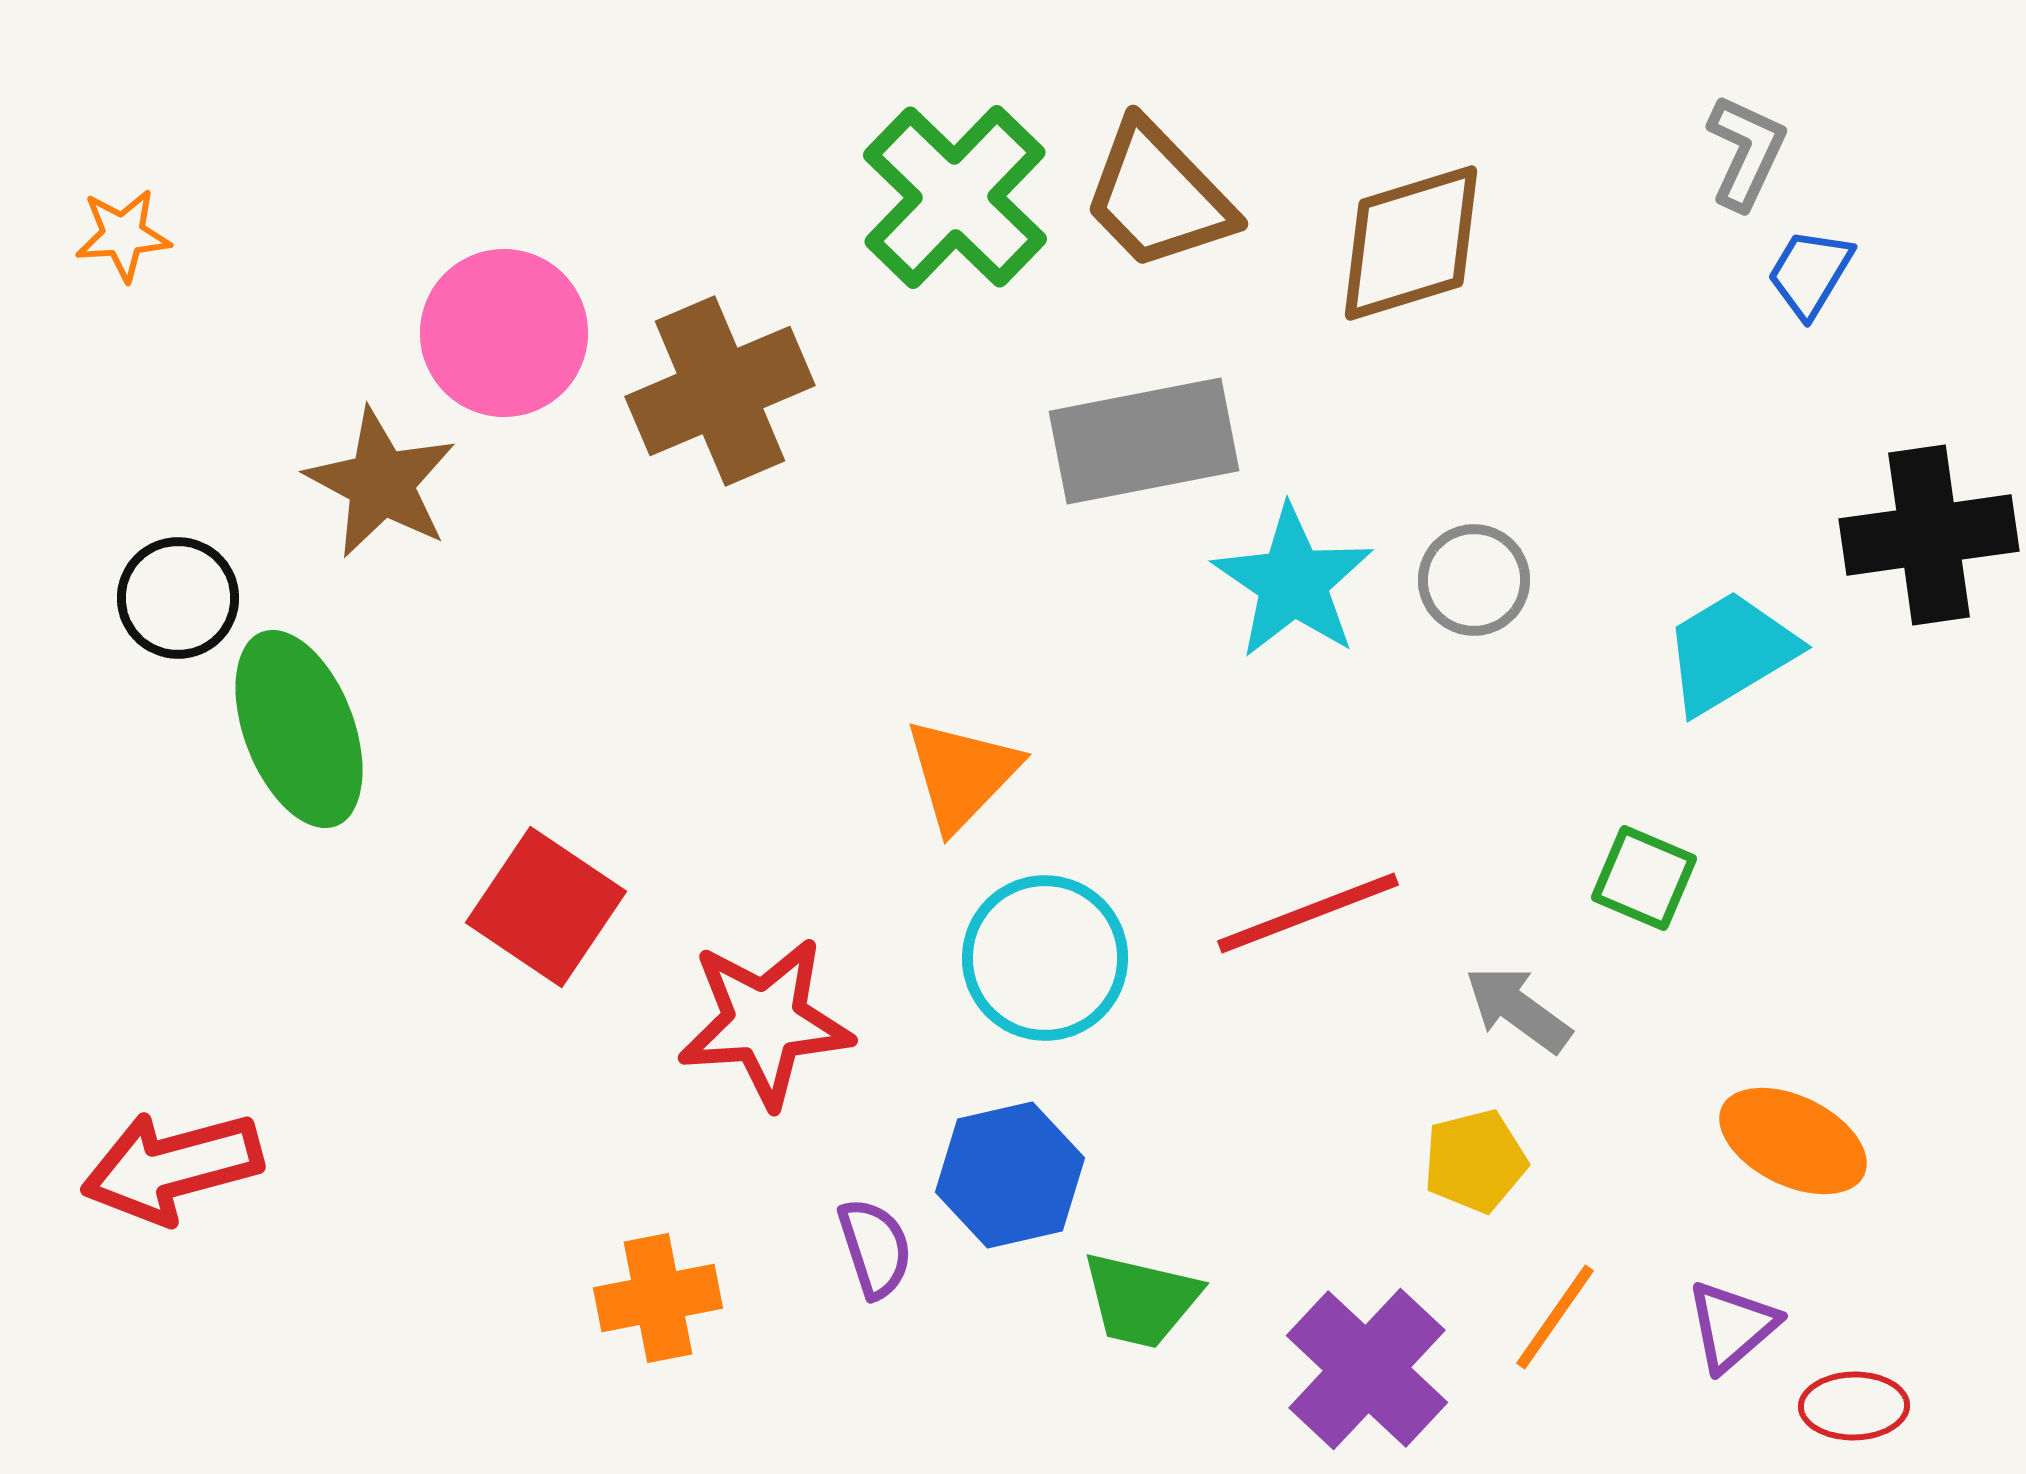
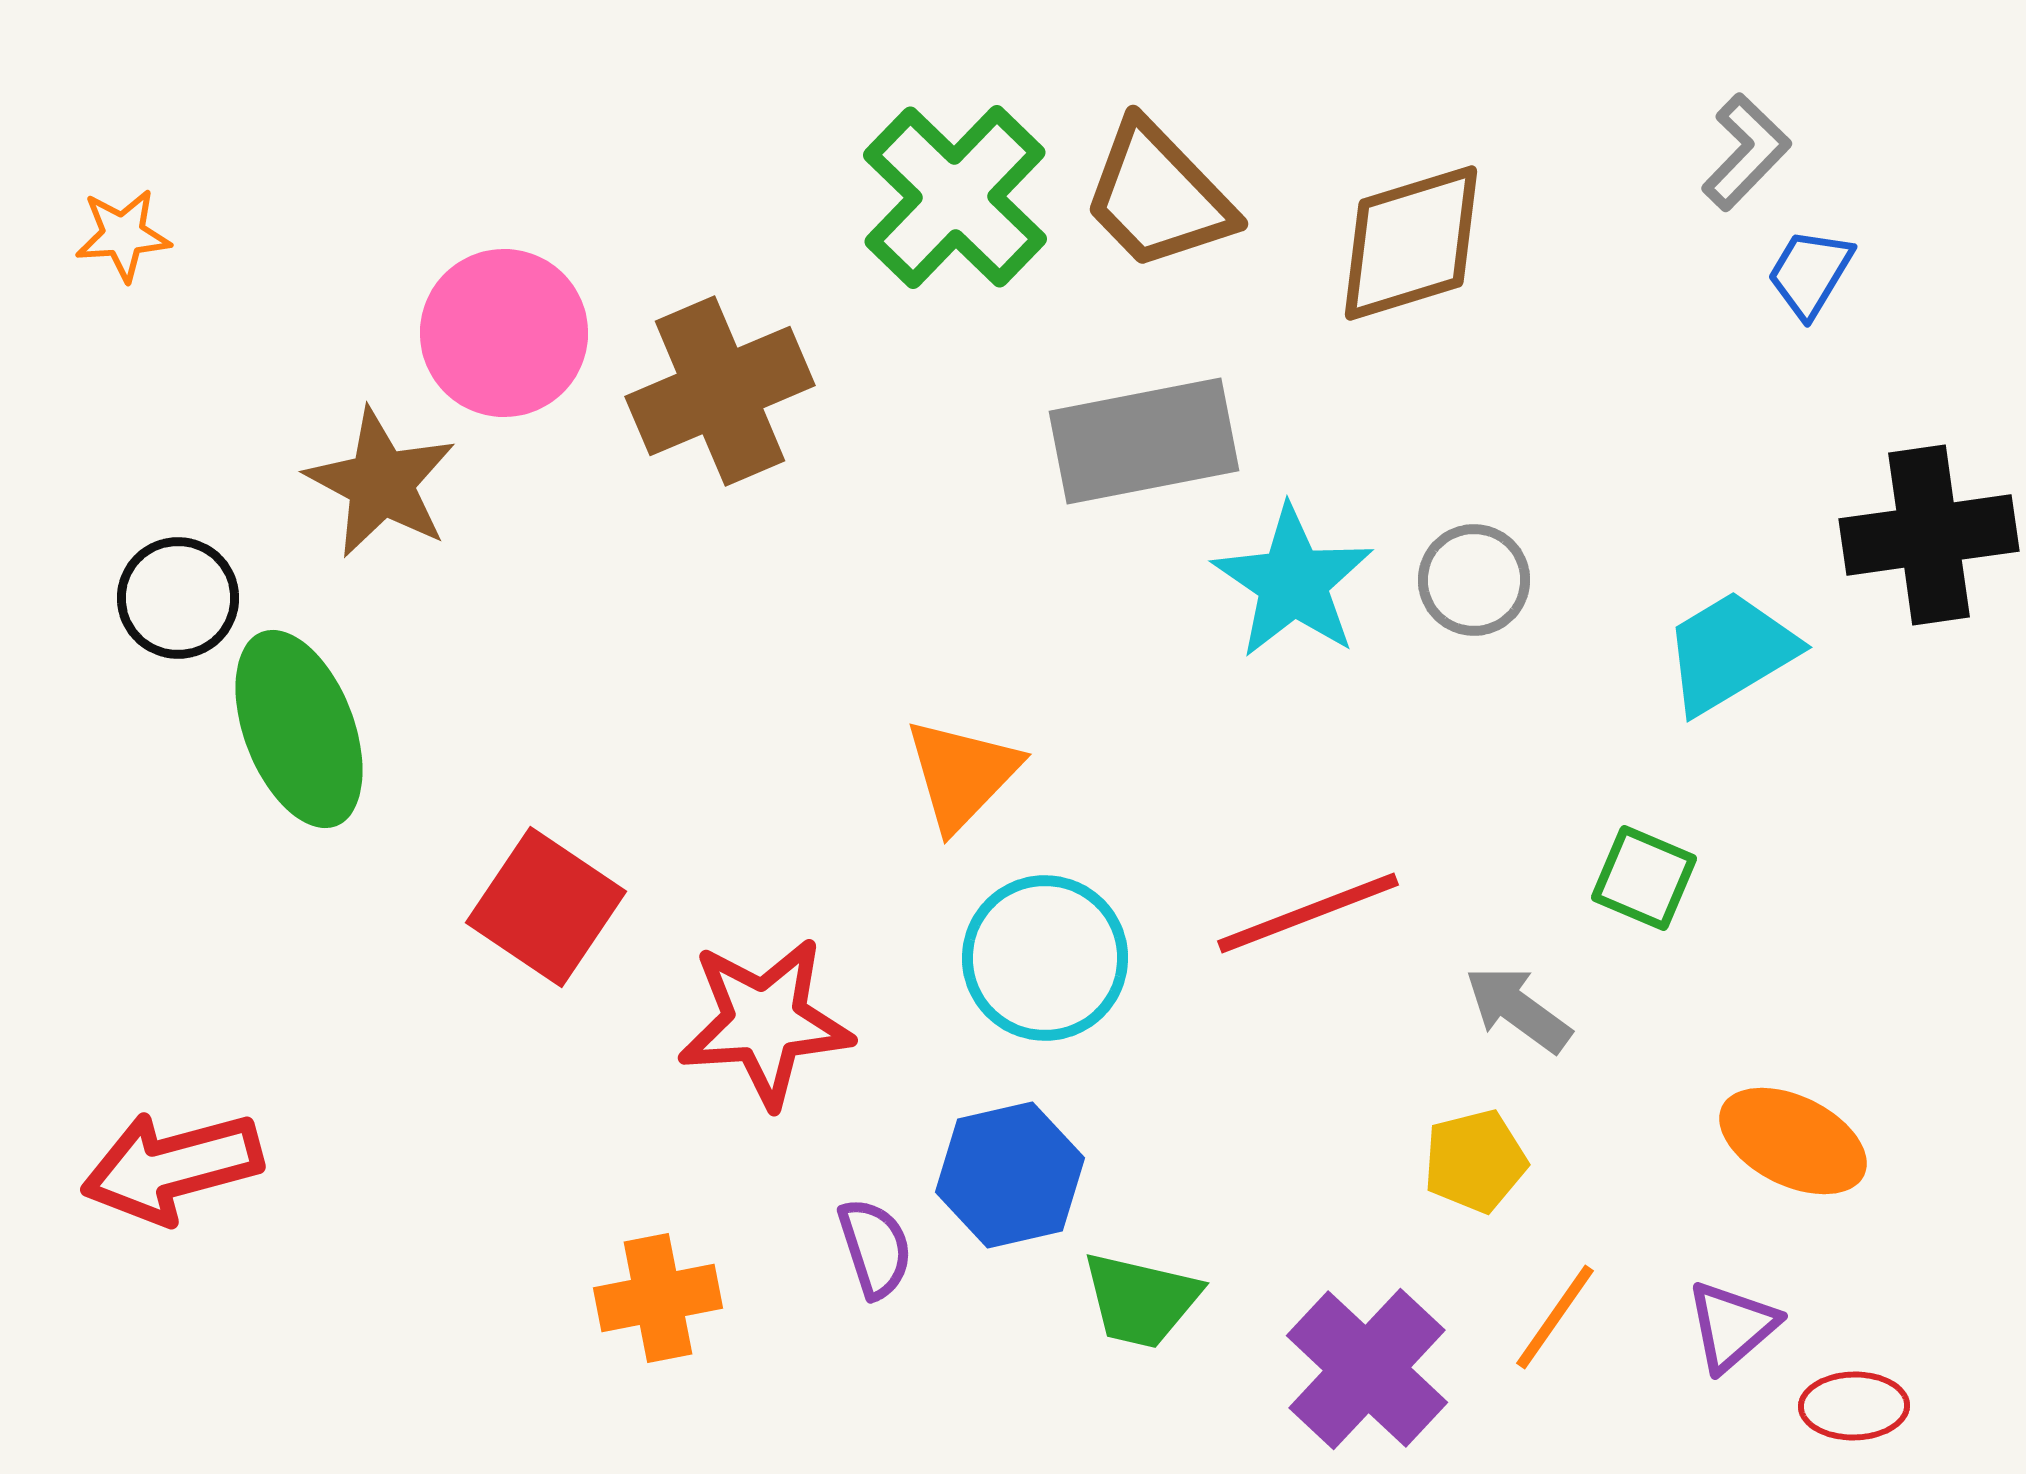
gray L-shape: rotated 19 degrees clockwise
